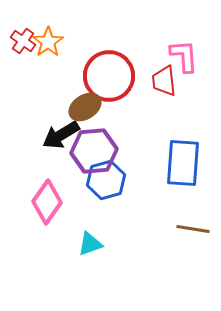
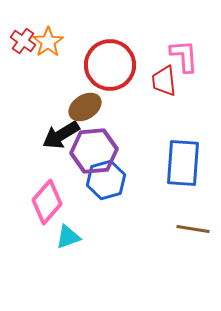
red circle: moved 1 px right, 11 px up
pink diamond: rotated 6 degrees clockwise
cyan triangle: moved 22 px left, 7 px up
